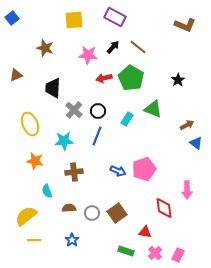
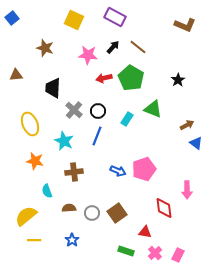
yellow square: rotated 30 degrees clockwise
brown triangle: rotated 16 degrees clockwise
cyan star: rotated 30 degrees clockwise
